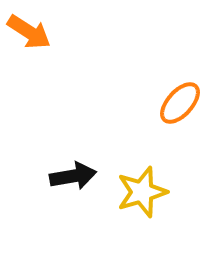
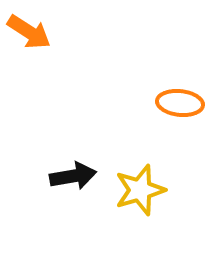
orange ellipse: rotated 54 degrees clockwise
yellow star: moved 2 px left, 2 px up
